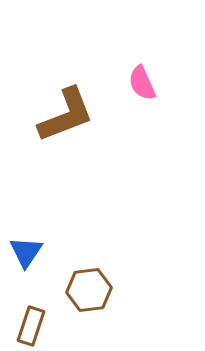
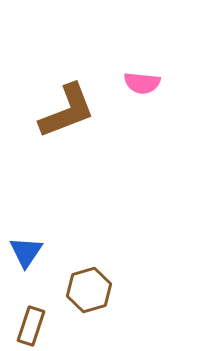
pink semicircle: rotated 60 degrees counterclockwise
brown L-shape: moved 1 px right, 4 px up
brown hexagon: rotated 9 degrees counterclockwise
